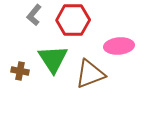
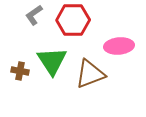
gray L-shape: rotated 15 degrees clockwise
green triangle: moved 1 px left, 2 px down
